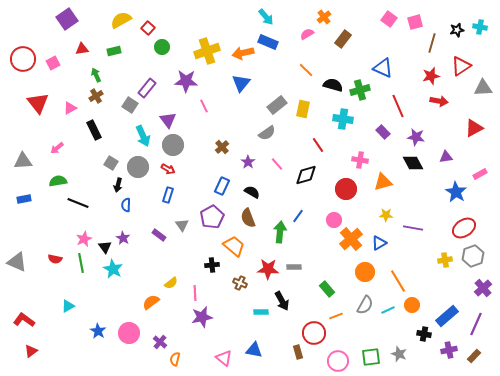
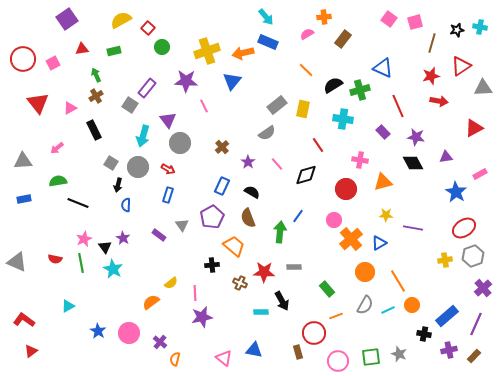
orange cross at (324, 17): rotated 32 degrees clockwise
blue triangle at (241, 83): moved 9 px left, 2 px up
black semicircle at (333, 85): rotated 48 degrees counterclockwise
cyan arrow at (143, 136): rotated 40 degrees clockwise
gray circle at (173, 145): moved 7 px right, 2 px up
red star at (268, 269): moved 4 px left, 3 px down
